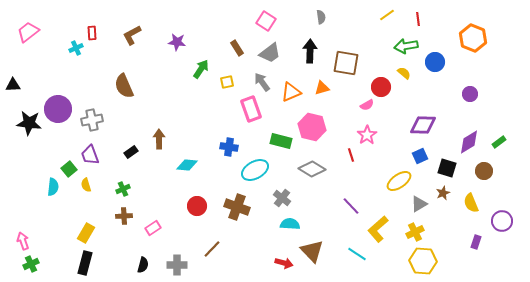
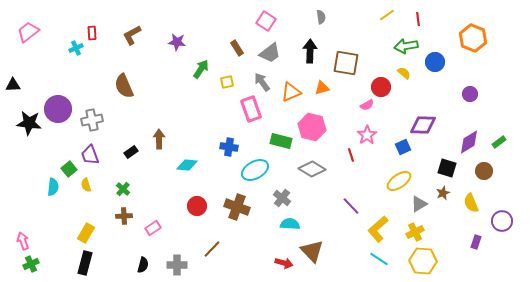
blue square at (420, 156): moved 17 px left, 9 px up
green cross at (123, 189): rotated 24 degrees counterclockwise
cyan line at (357, 254): moved 22 px right, 5 px down
